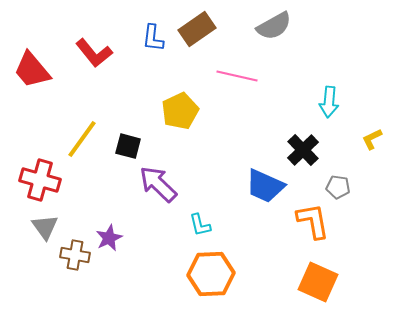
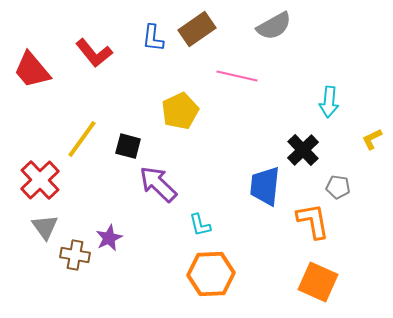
red cross: rotated 30 degrees clockwise
blue trapezoid: rotated 72 degrees clockwise
